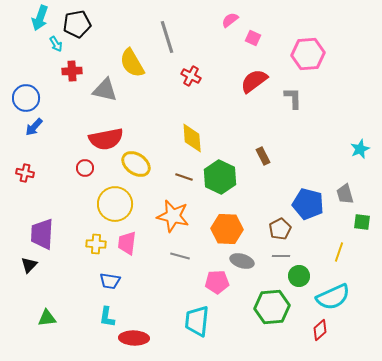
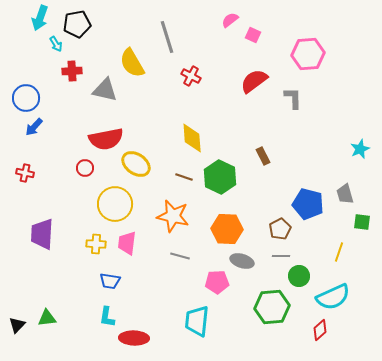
pink square at (253, 38): moved 3 px up
black triangle at (29, 265): moved 12 px left, 60 px down
